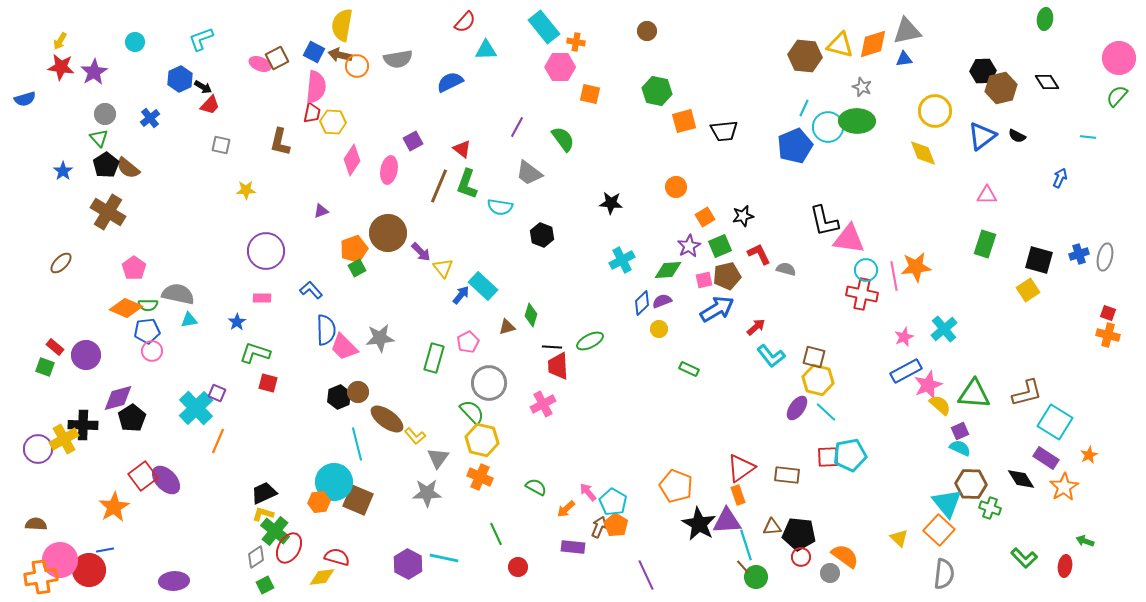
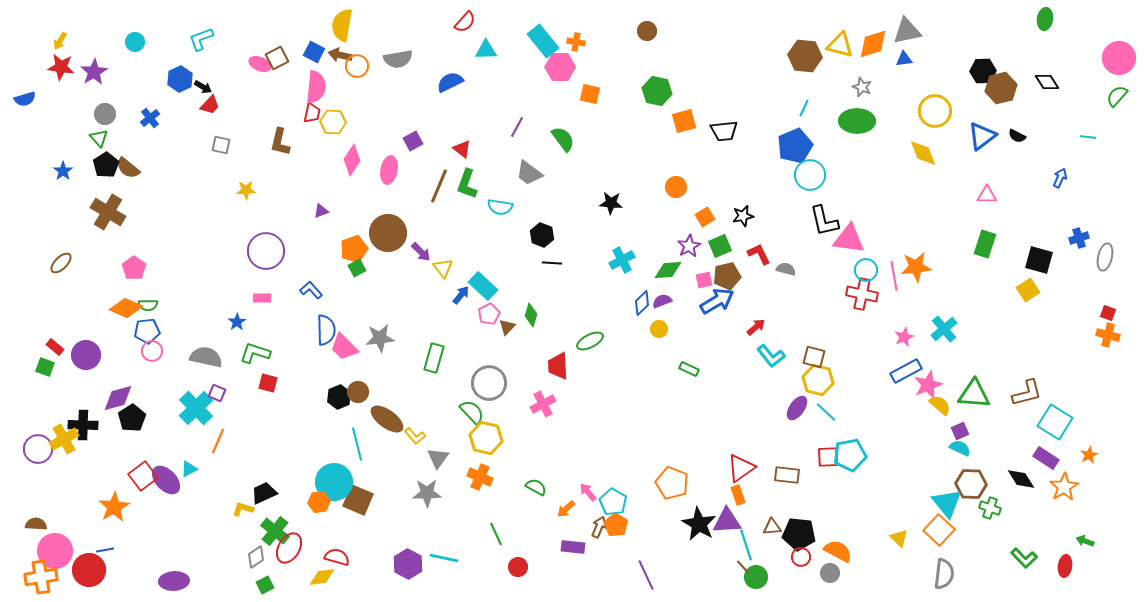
cyan rectangle at (544, 27): moved 1 px left, 14 px down
cyan circle at (828, 127): moved 18 px left, 48 px down
blue cross at (1079, 254): moved 16 px up
gray semicircle at (178, 294): moved 28 px right, 63 px down
blue arrow at (717, 309): moved 8 px up
cyan triangle at (189, 320): moved 149 px down; rotated 18 degrees counterclockwise
brown triangle at (507, 327): rotated 30 degrees counterclockwise
pink pentagon at (468, 342): moved 21 px right, 28 px up
black line at (552, 347): moved 84 px up
yellow hexagon at (482, 440): moved 4 px right, 2 px up
orange pentagon at (676, 486): moved 4 px left, 3 px up
yellow L-shape at (263, 514): moved 20 px left, 5 px up
orange semicircle at (845, 556): moved 7 px left, 5 px up; rotated 8 degrees counterclockwise
pink circle at (60, 560): moved 5 px left, 9 px up
